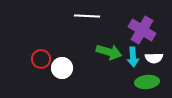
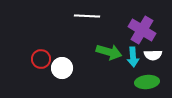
white semicircle: moved 1 px left, 3 px up
